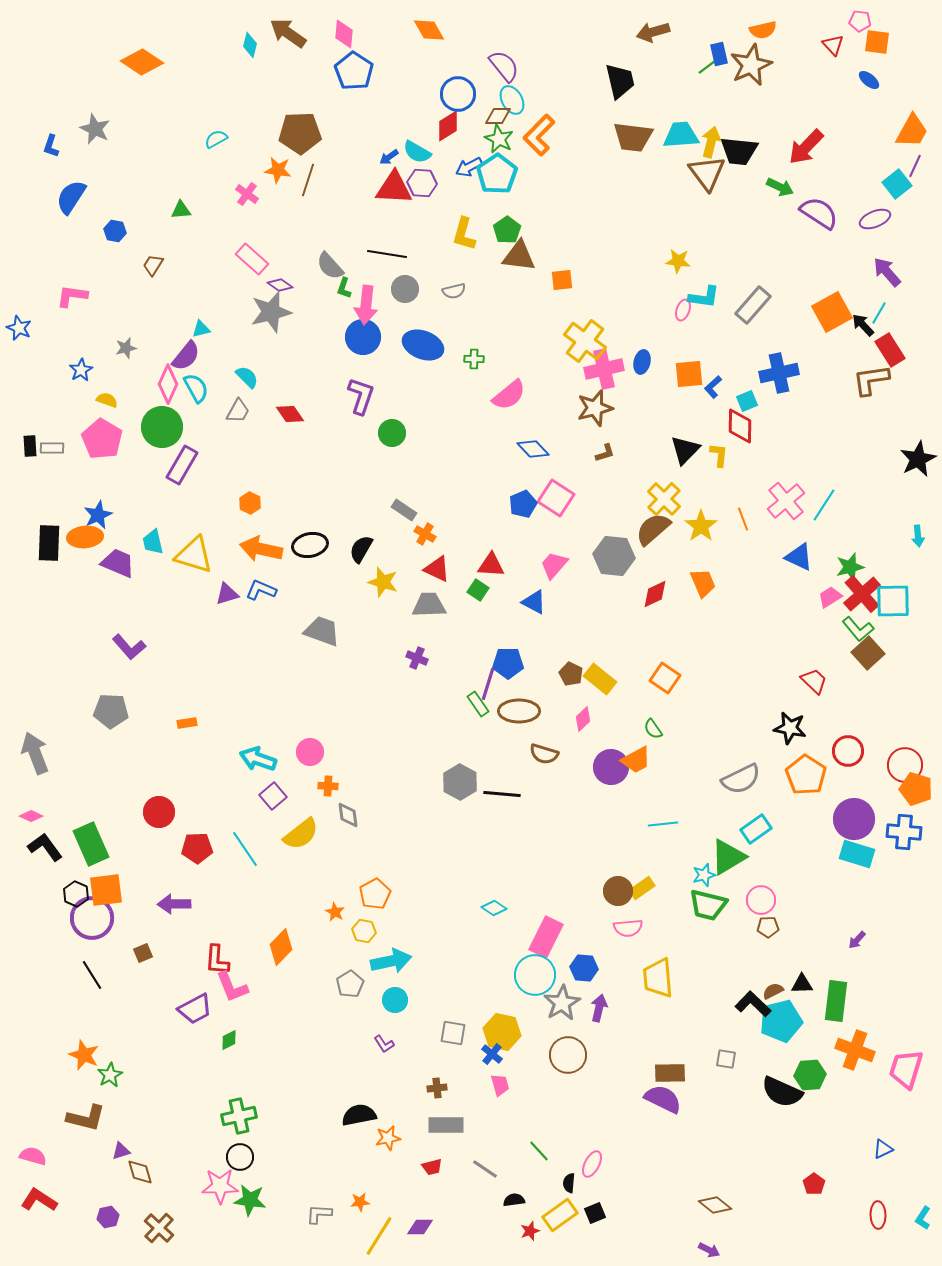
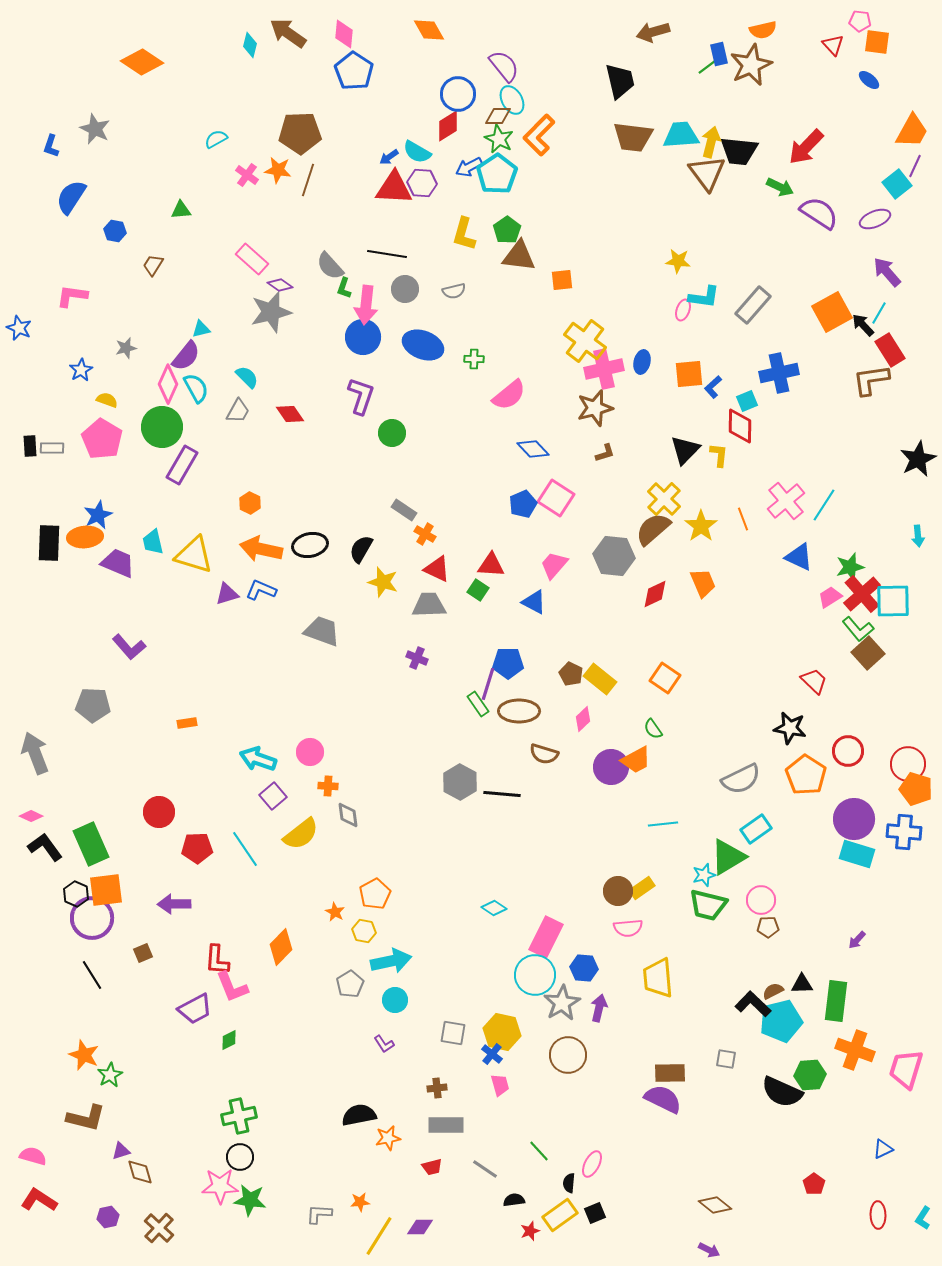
pink cross at (247, 194): moved 19 px up
gray pentagon at (111, 711): moved 18 px left, 6 px up
red circle at (905, 765): moved 3 px right, 1 px up
